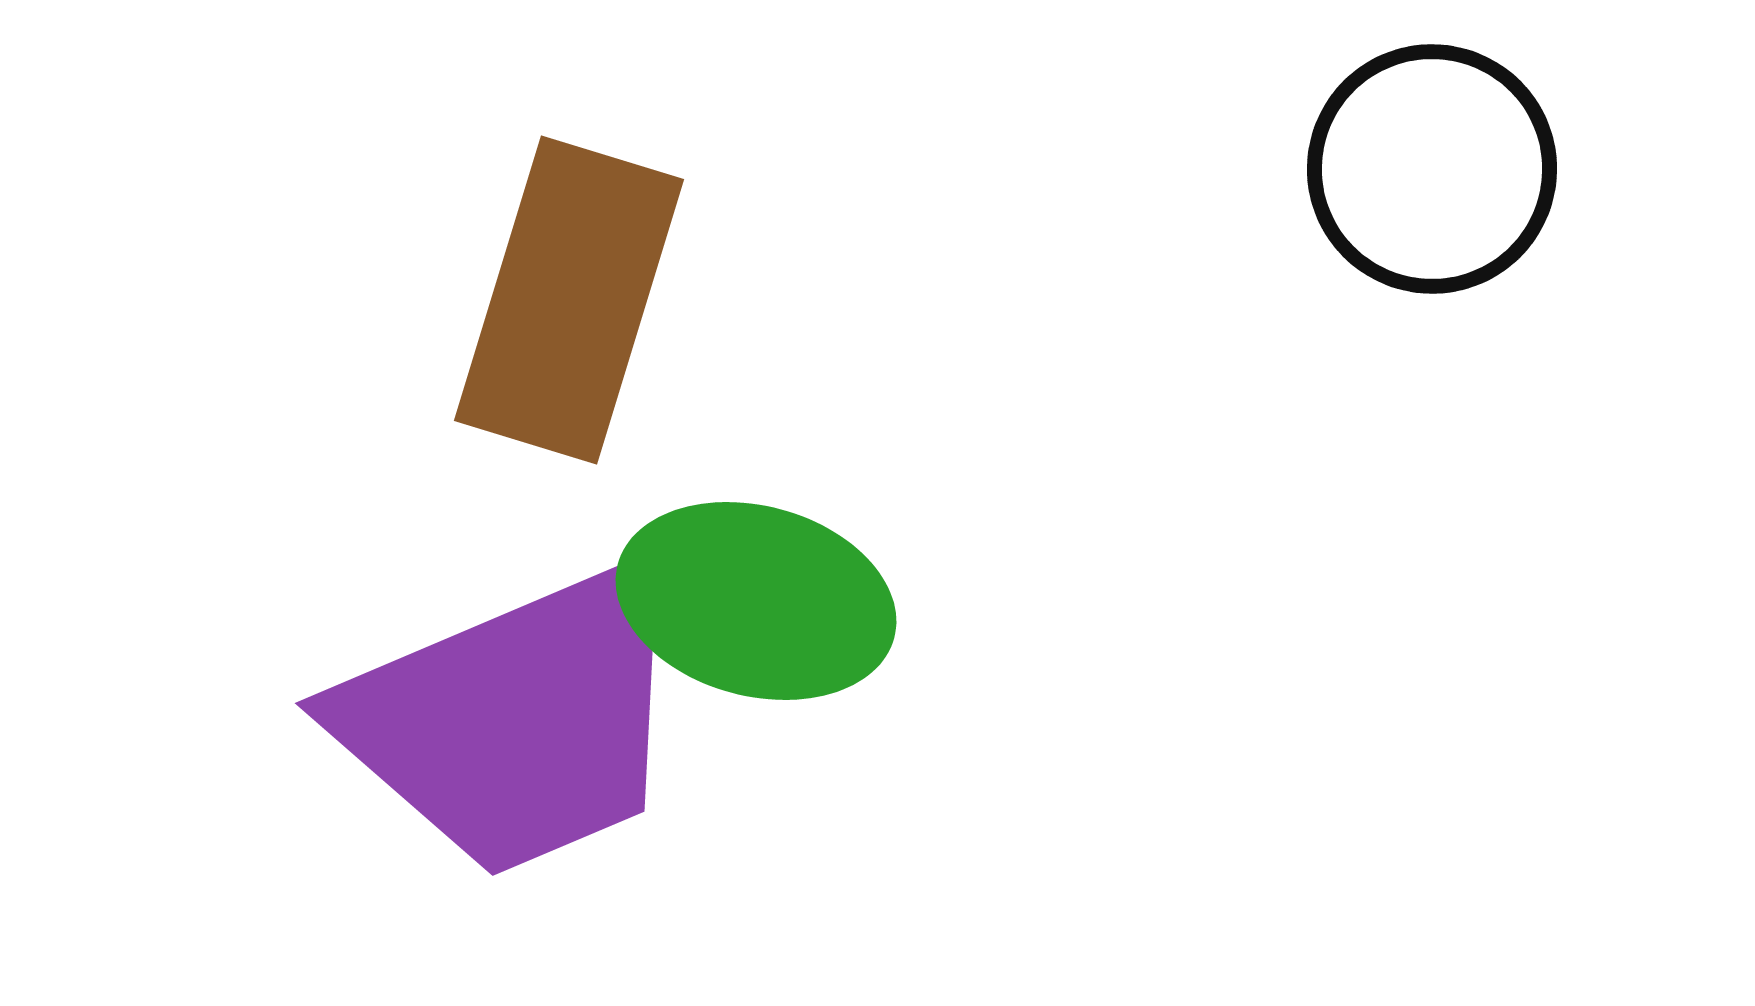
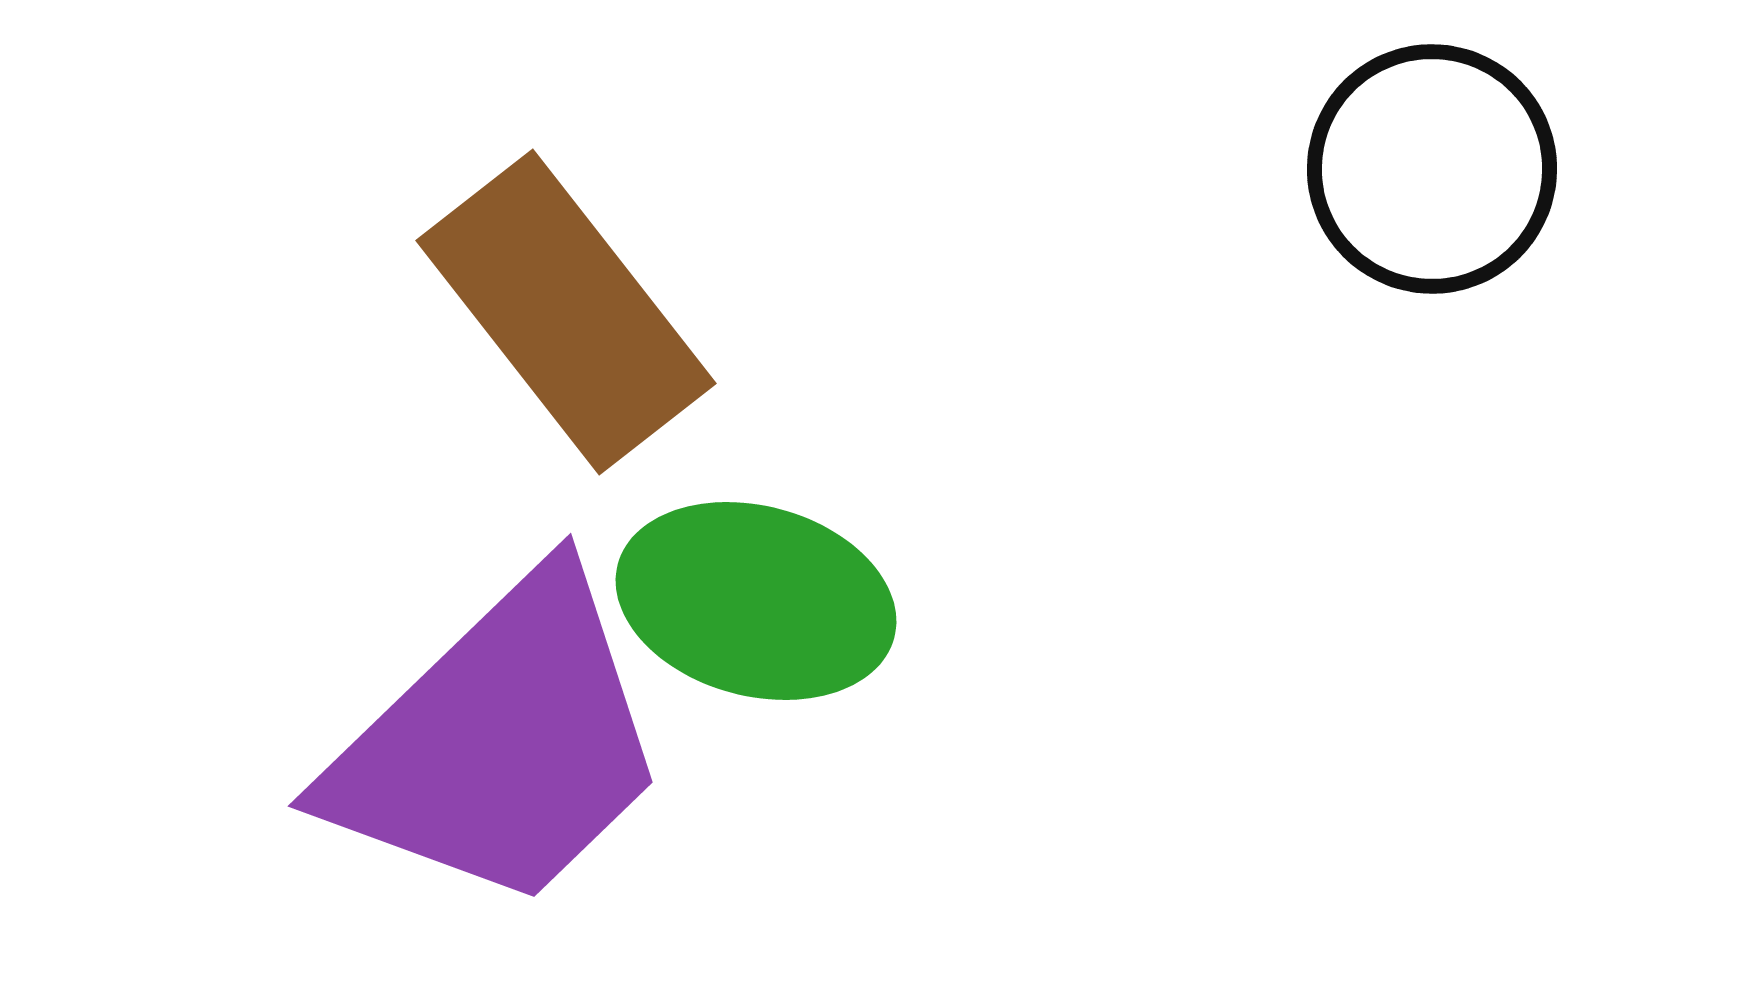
brown rectangle: moved 3 px left, 12 px down; rotated 55 degrees counterclockwise
purple trapezoid: moved 16 px left, 23 px down; rotated 21 degrees counterclockwise
